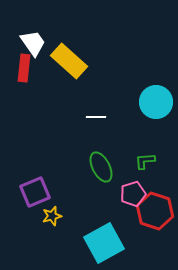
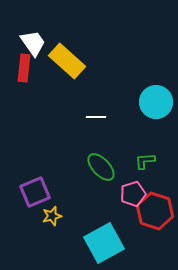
yellow rectangle: moved 2 px left
green ellipse: rotated 16 degrees counterclockwise
